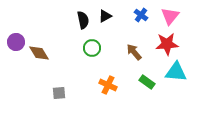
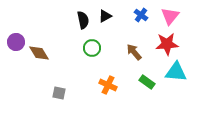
gray square: rotated 16 degrees clockwise
